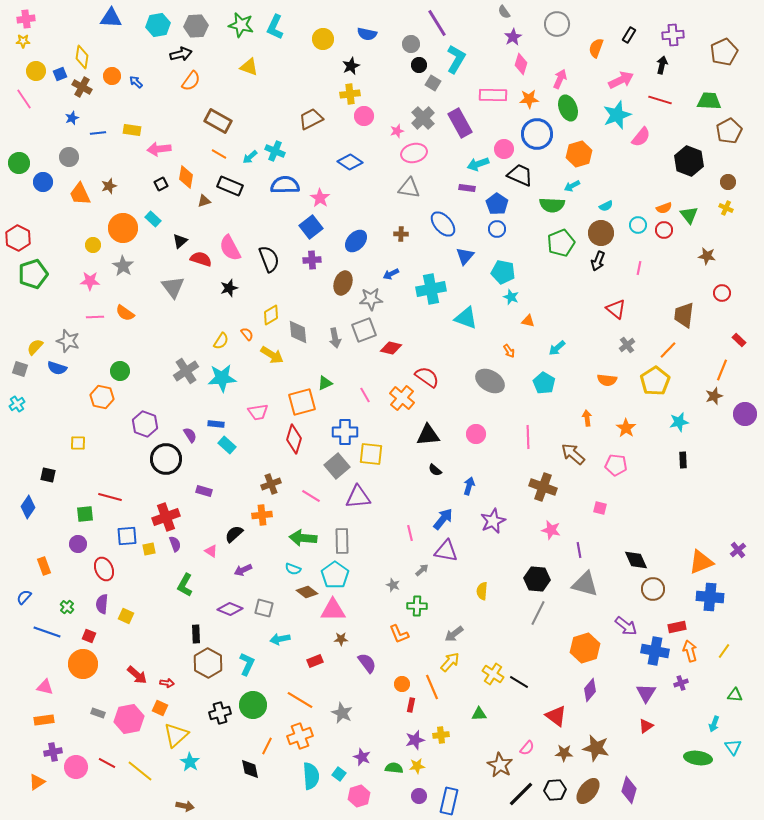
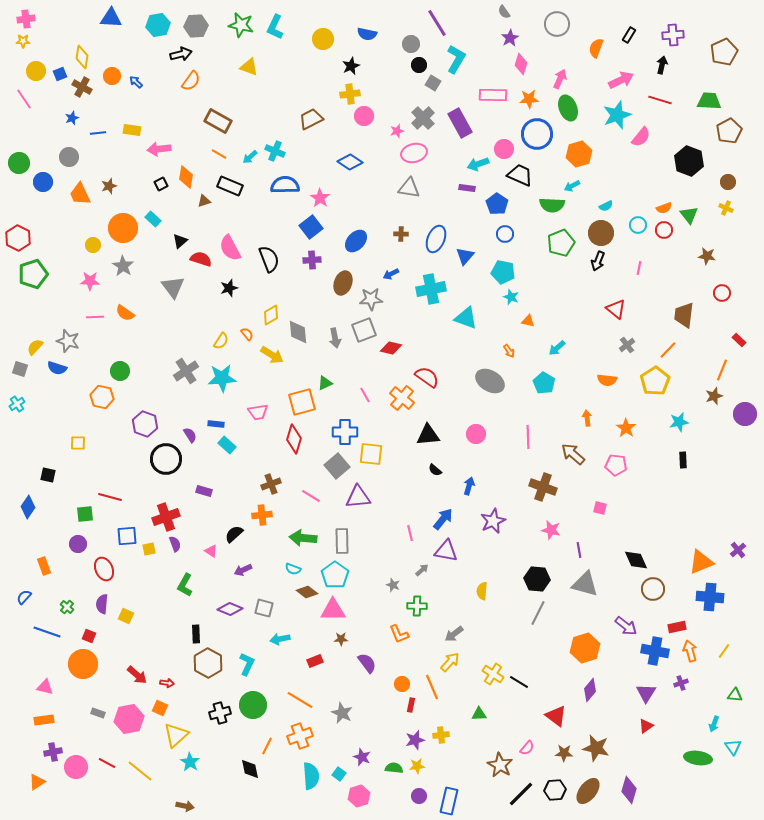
purple star at (513, 37): moved 3 px left, 1 px down
blue ellipse at (443, 224): moved 7 px left, 15 px down; rotated 64 degrees clockwise
blue circle at (497, 229): moved 8 px right, 5 px down
